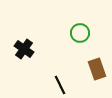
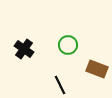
green circle: moved 12 px left, 12 px down
brown rectangle: rotated 50 degrees counterclockwise
